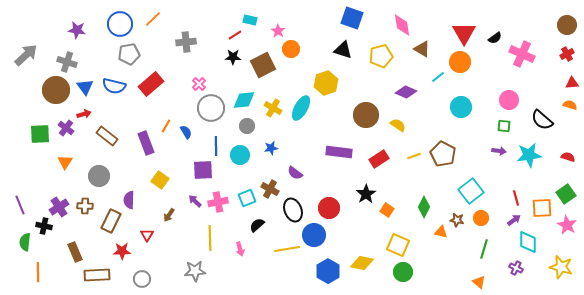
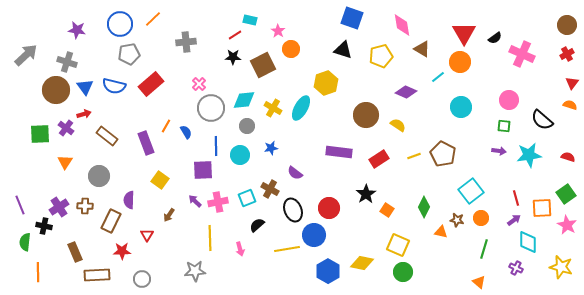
red triangle at (572, 83): rotated 48 degrees counterclockwise
